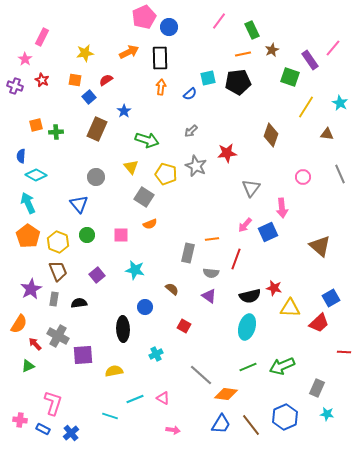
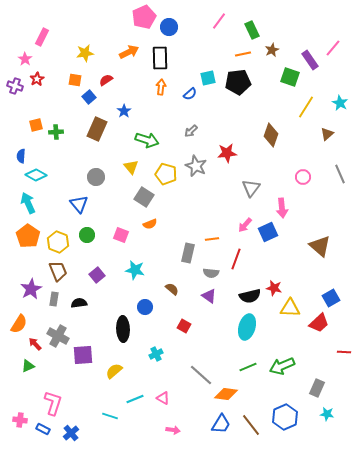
red star at (42, 80): moved 5 px left, 1 px up; rotated 16 degrees clockwise
brown triangle at (327, 134): rotated 48 degrees counterclockwise
pink square at (121, 235): rotated 21 degrees clockwise
yellow semicircle at (114, 371): rotated 30 degrees counterclockwise
